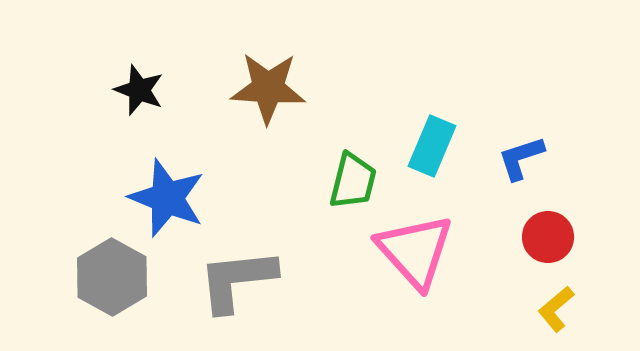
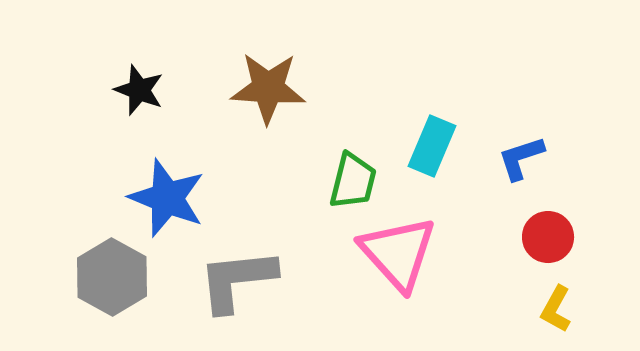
pink triangle: moved 17 px left, 2 px down
yellow L-shape: rotated 21 degrees counterclockwise
